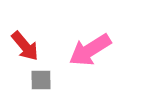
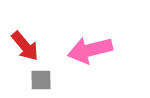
pink arrow: rotated 18 degrees clockwise
